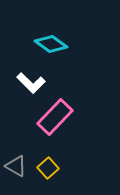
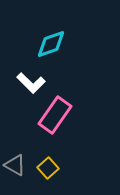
cyan diamond: rotated 56 degrees counterclockwise
pink rectangle: moved 2 px up; rotated 9 degrees counterclockwise
gray triangle: moved 1 px left, 1 px up
